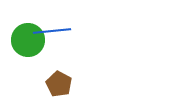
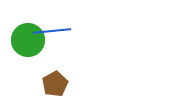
brown pentagon: moved 4 px left; rotated 15 degrees clockwise
